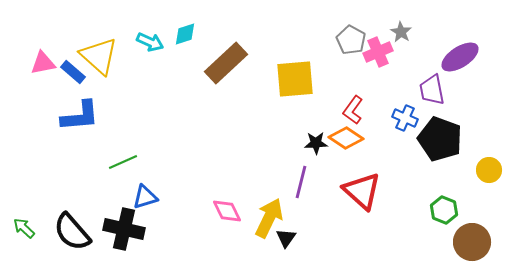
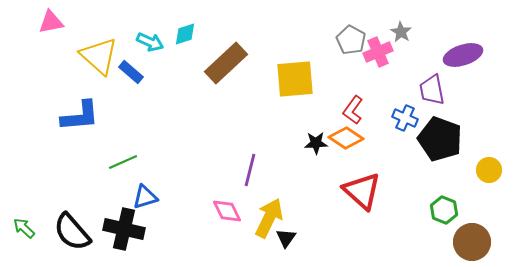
purple ellipse: moved 3 px right, 2 px up; rotated 15 degrees clockwise
pink triangle: moved 8 px right, 41 px up
blue rectangle: moved 58 px right
purple line: moved 51 px left, 12 px up
